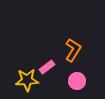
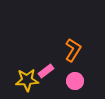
pink rectangle: moved 1 px left, 4 px down
pink circle: moved 2 px left
